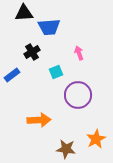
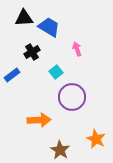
black triangle: moved 5 px down
blue trapezoid: rotated 145 degrees counterclockwise
pink arrow: moved 2 px left, 4 px up
cyan square: rotated 16 degrees counterclockwise
purple circle: moved 6 px left, 2 px down
orange star: rotated 18 degrees counterclockwise
brown star: moved 6 px left, 1 px down; rotated 24 degrees clockwise
